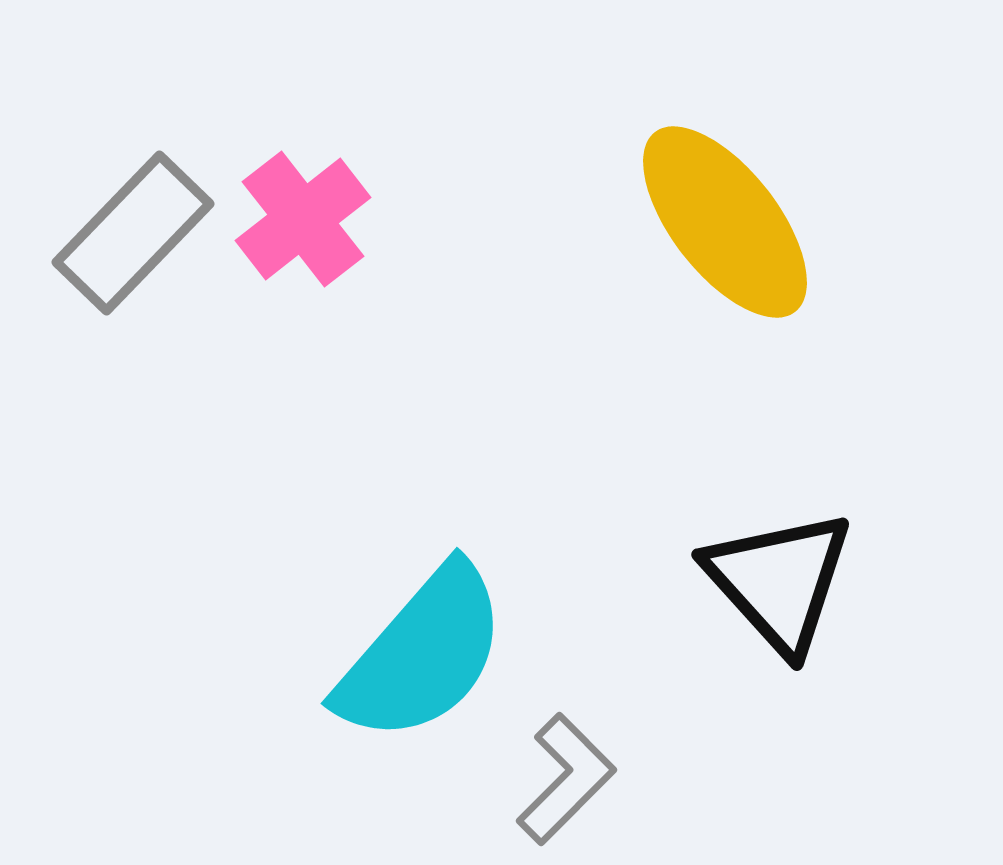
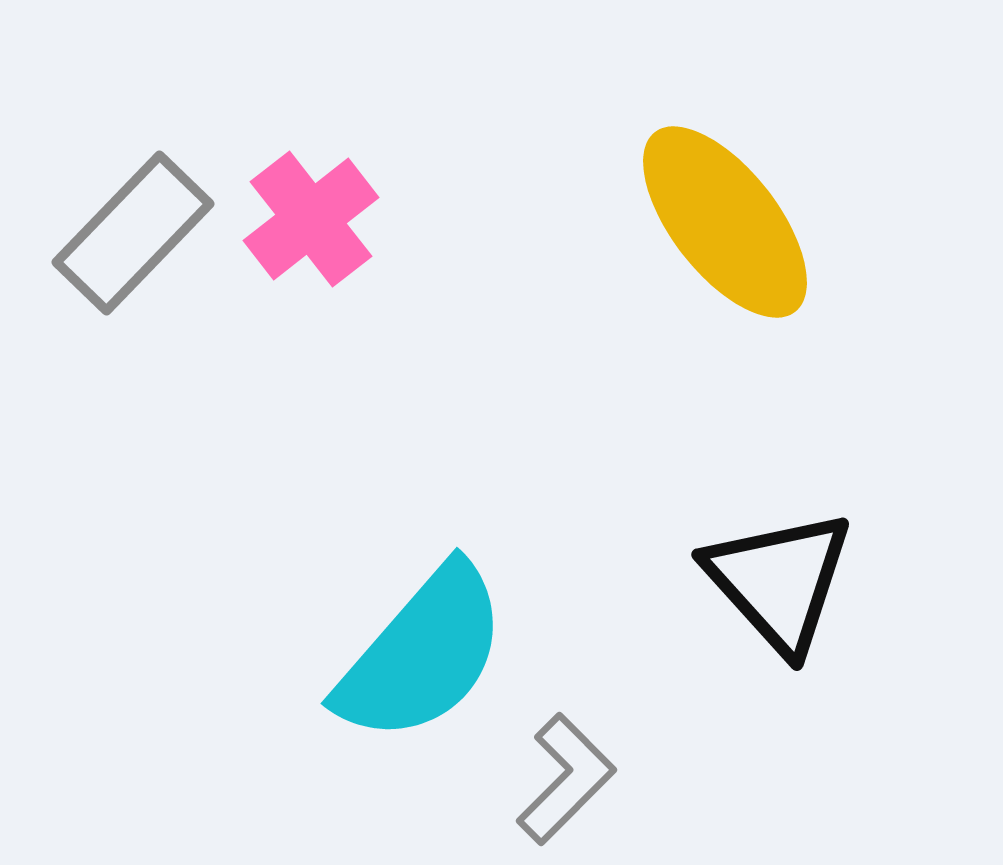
pink cross: moved 8 px right
